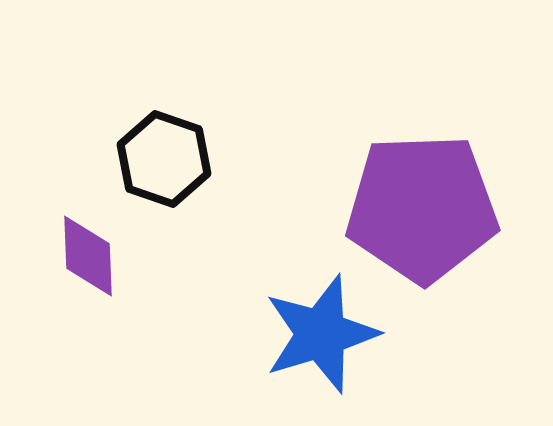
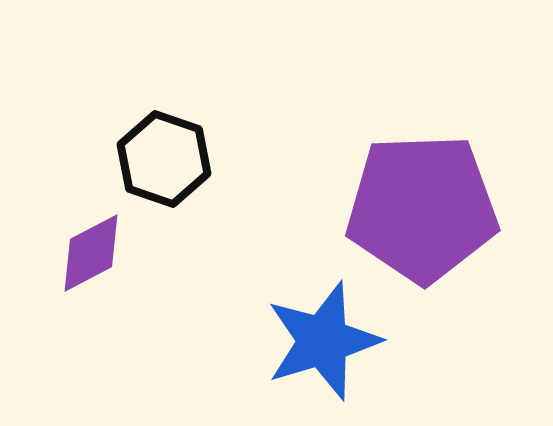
purple diamond: moved 3 px right, 3 px up; rotated 64 degrees clockwise
blue star: moved 2 px right, 7 px down
